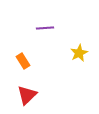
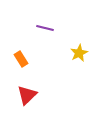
purple line: rotated 18 degrees clockwise
orange rectangle: moved 2 px left, 2 px up
